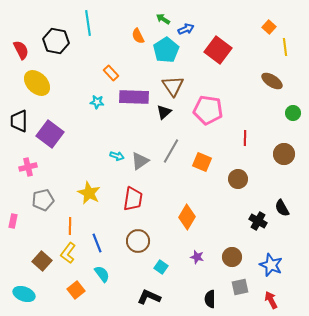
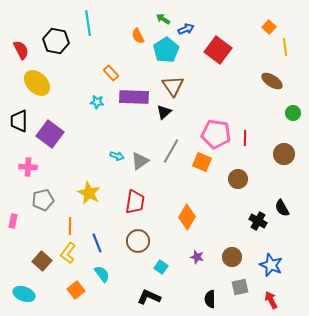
pink pentagon at (208, 110): moved 8 px right, 24 px down
pink cross at (28, 167): rotated 18 degrees clockwise
red trapezoid at (133, 199): moved 2 px right, 3 px down
